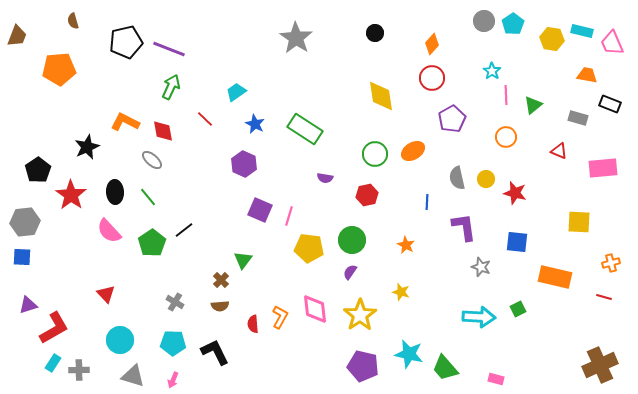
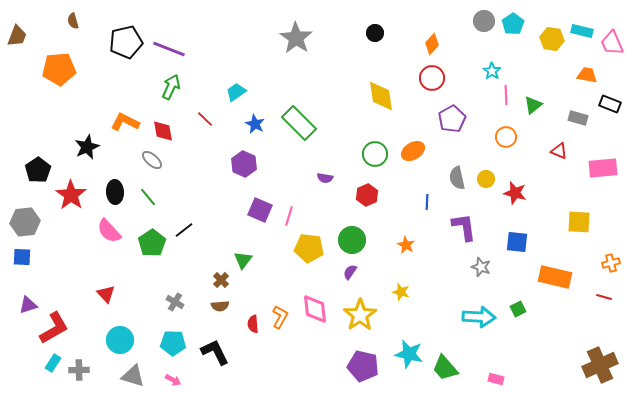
green rectangle at (305, 129): moved 6 px left, 6 px up; rotated 12 degrees clockwise
red hexagon at (367, 195): rotated 10 degrees counterclockwise
pink arrow at (173, 380): rotated 84 degrees counterclockwise
